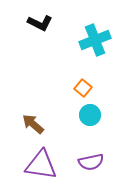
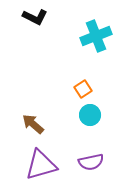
black L-shape: moved 5 px left, 6 px up
cyan cross: moved 1 px right, 4 px up
orange square: moved 1 px down; rotated 18 degrees clockwise
purple triangle: rotated 24 degrees counterclockwise
